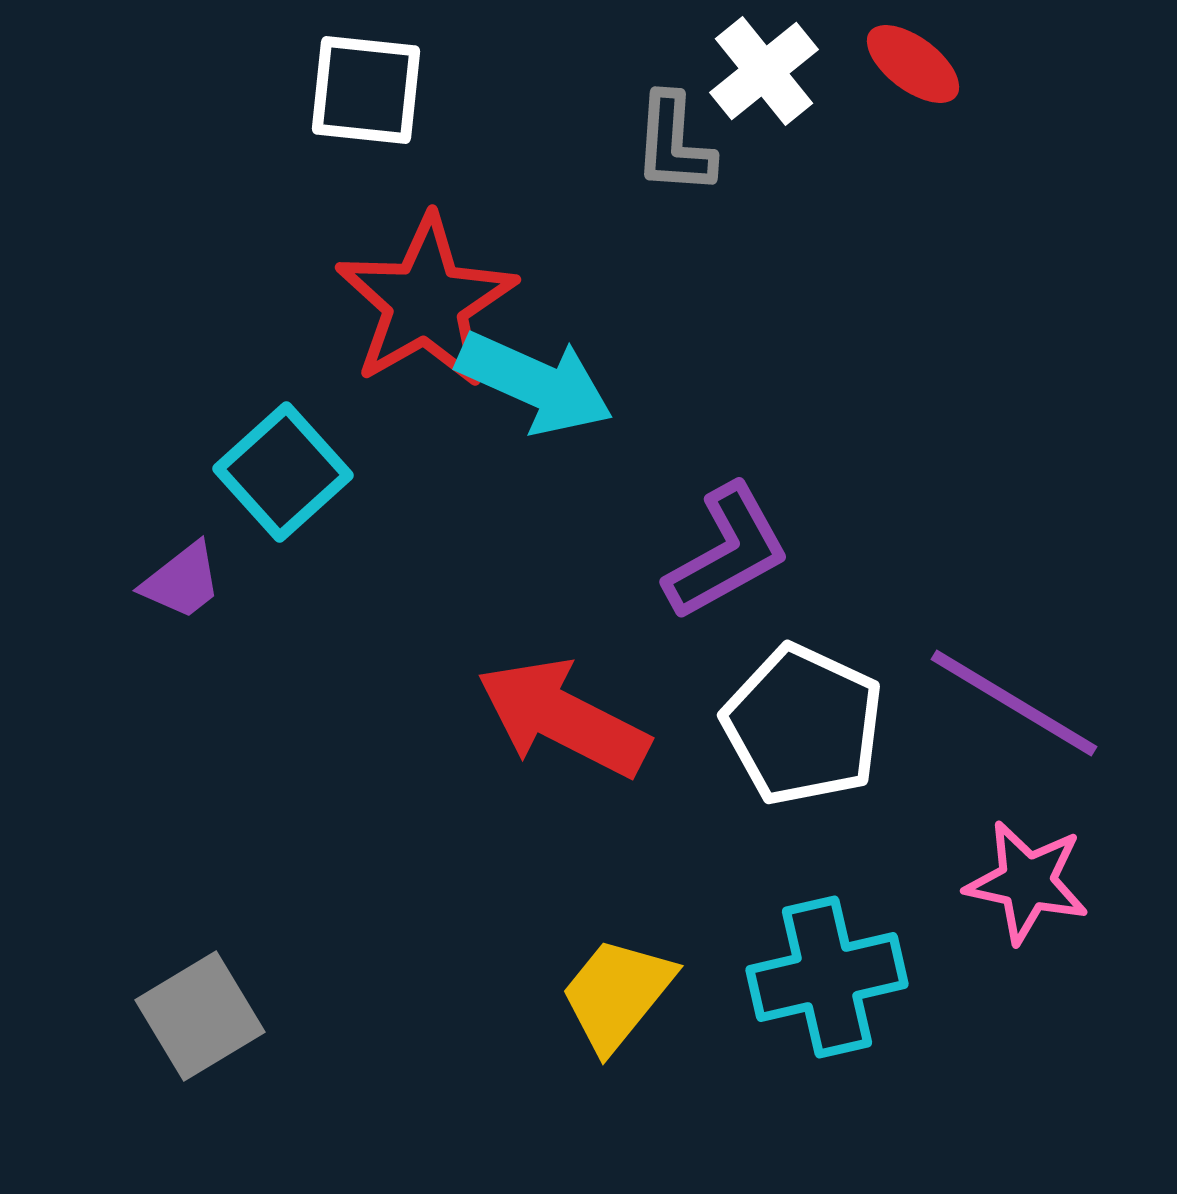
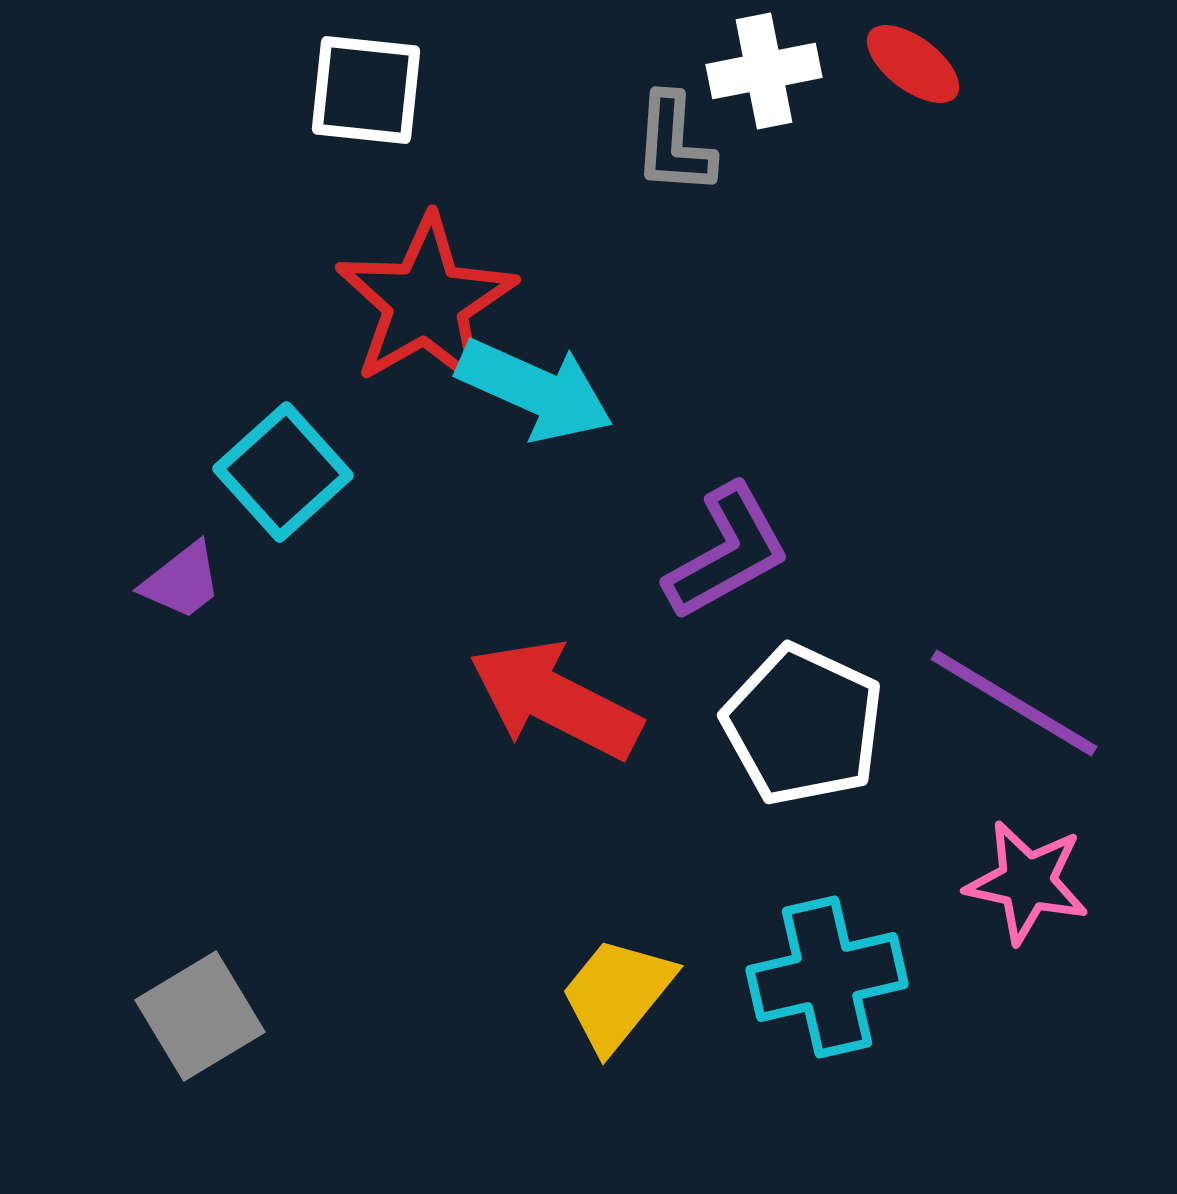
white cross: rotated 28 degrees clockwise
cyan arrow: moved 7 px down
red arrow: moved 8 px left, 18 px up
